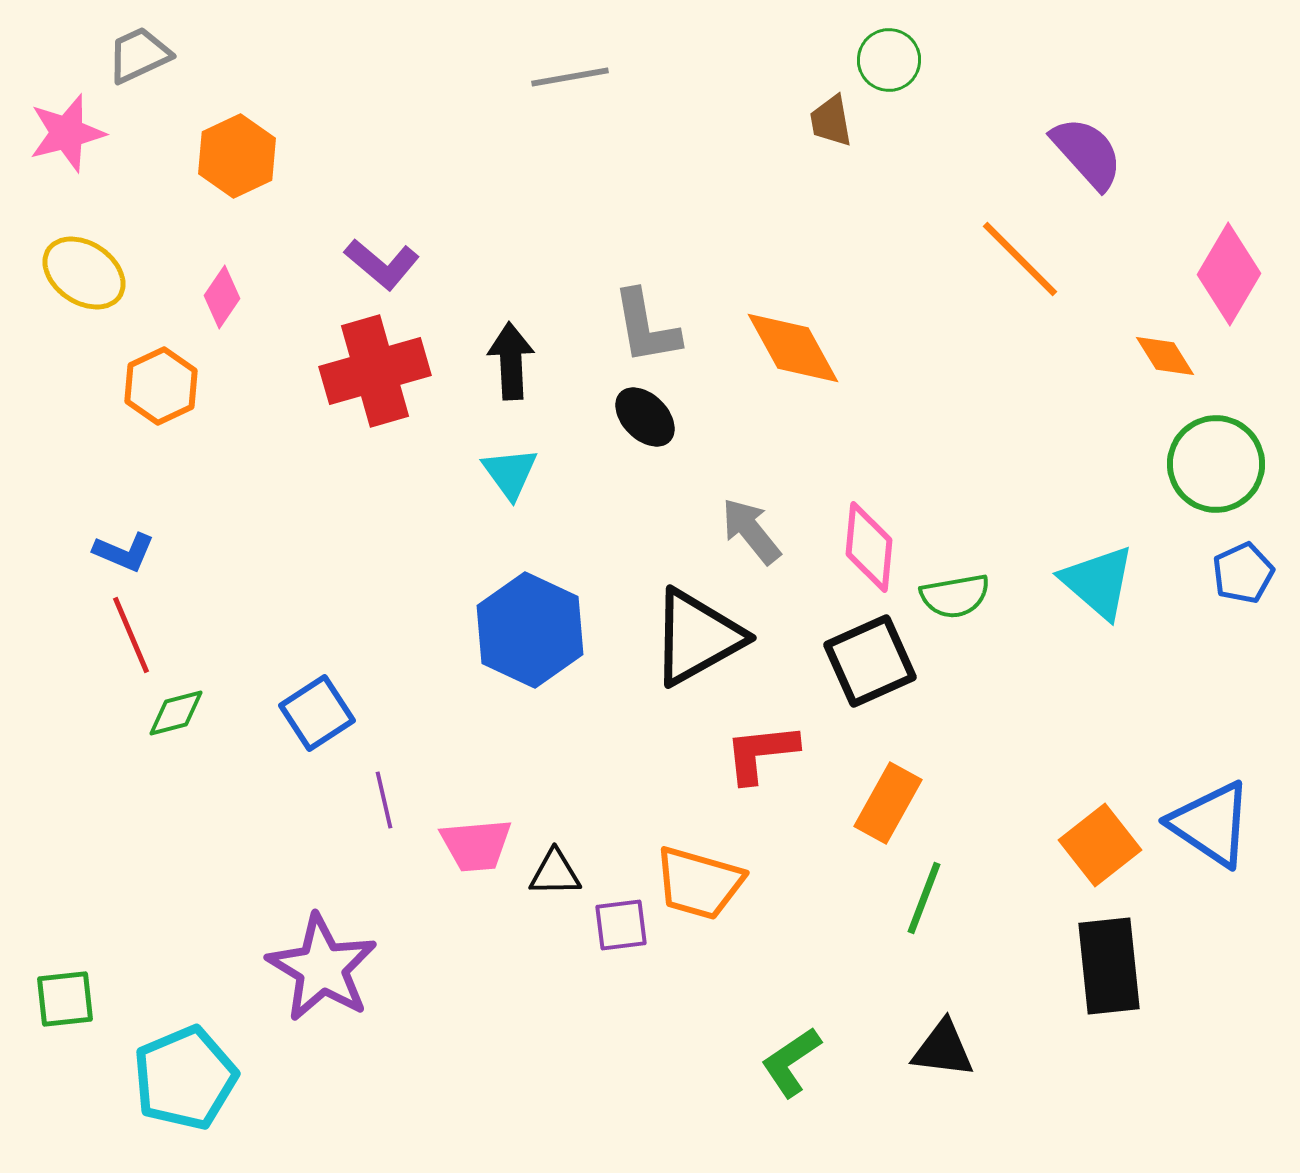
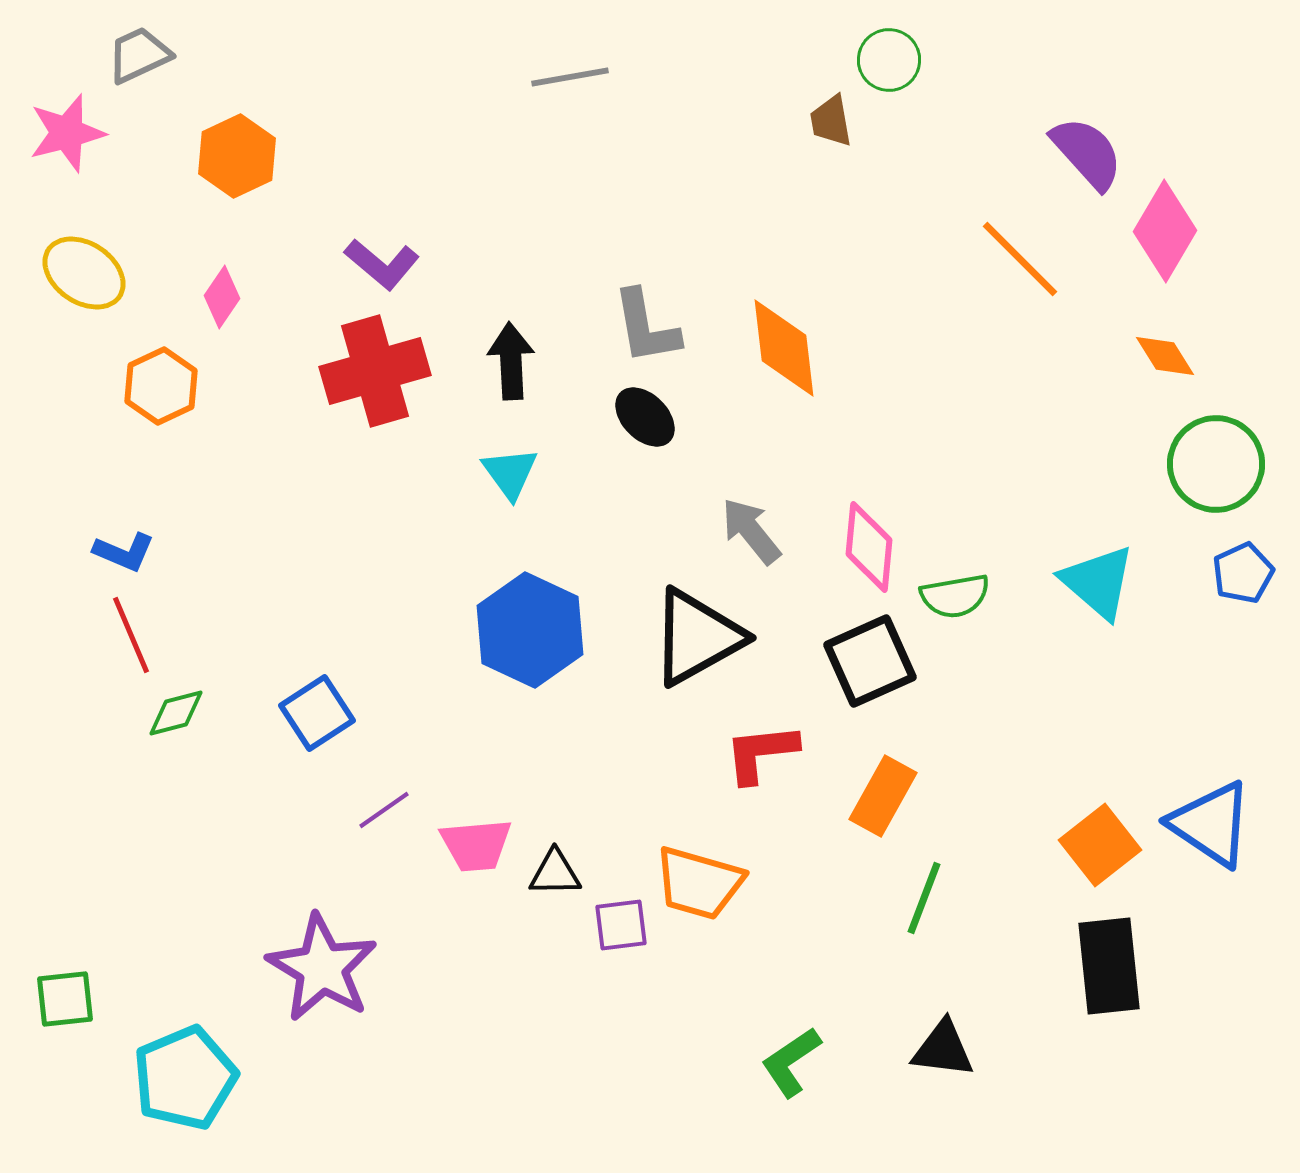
pink diamond at (1229, 274): moved 64 px left, 43 px up
orange diamond at (793, 348): moved 9 px left; rotated 22 degrees clockwise
purple line at (384, 800): moved 10 px down; rotated 68 degrees clockwise
orange rectangle at (888, 803): moved 5 px left, 7 px up
